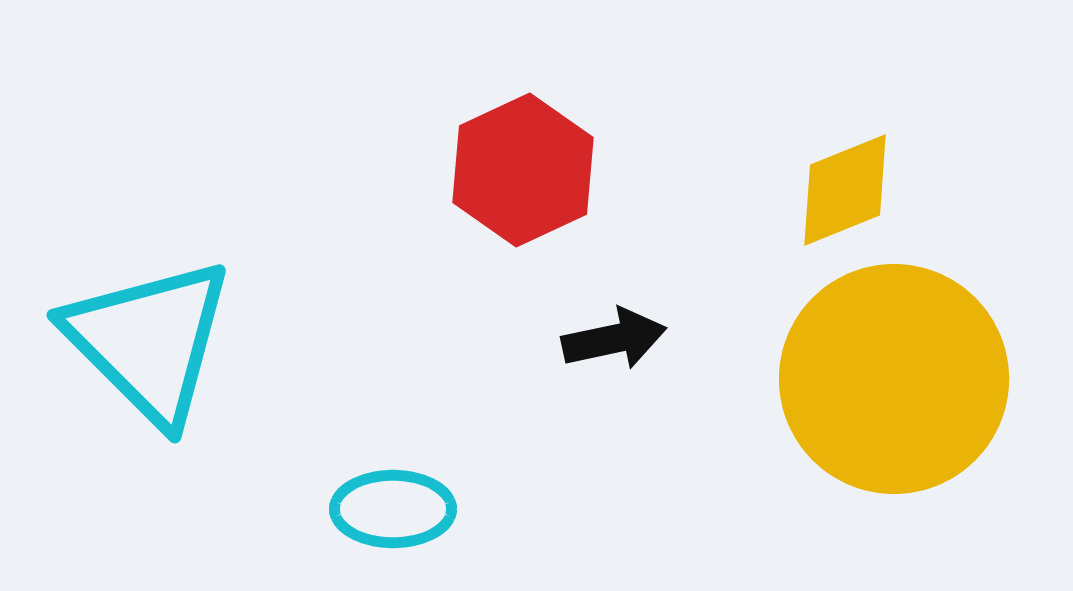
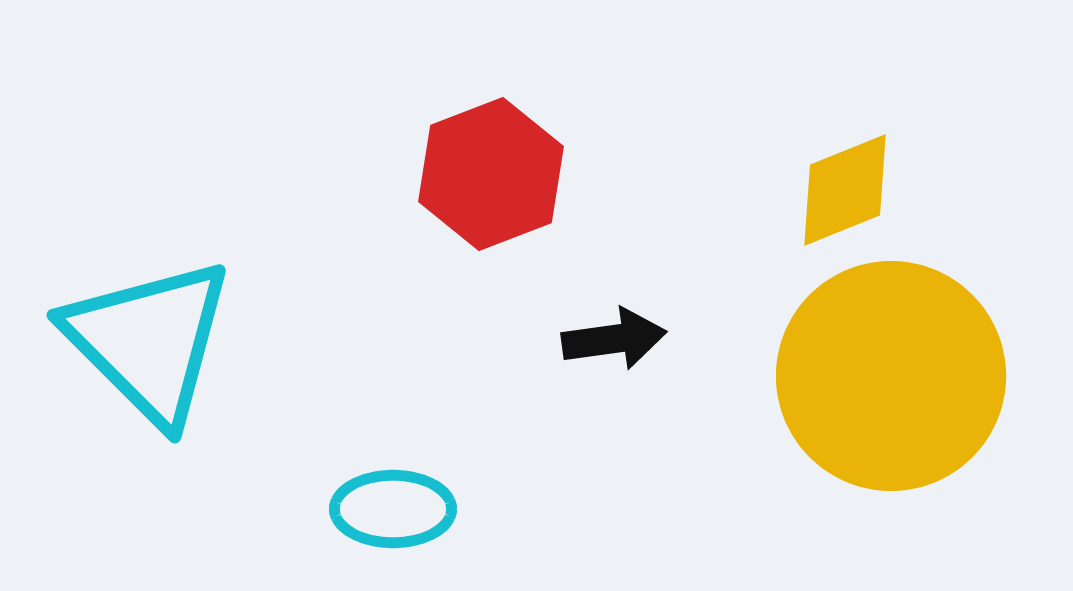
red hexagon: moved 32 px left, 4 px down; rotated 4 degrees clockwise
black arrow: rotated 4 degrees clockwise
yellow circle: moved 3 px left, 3 px up
